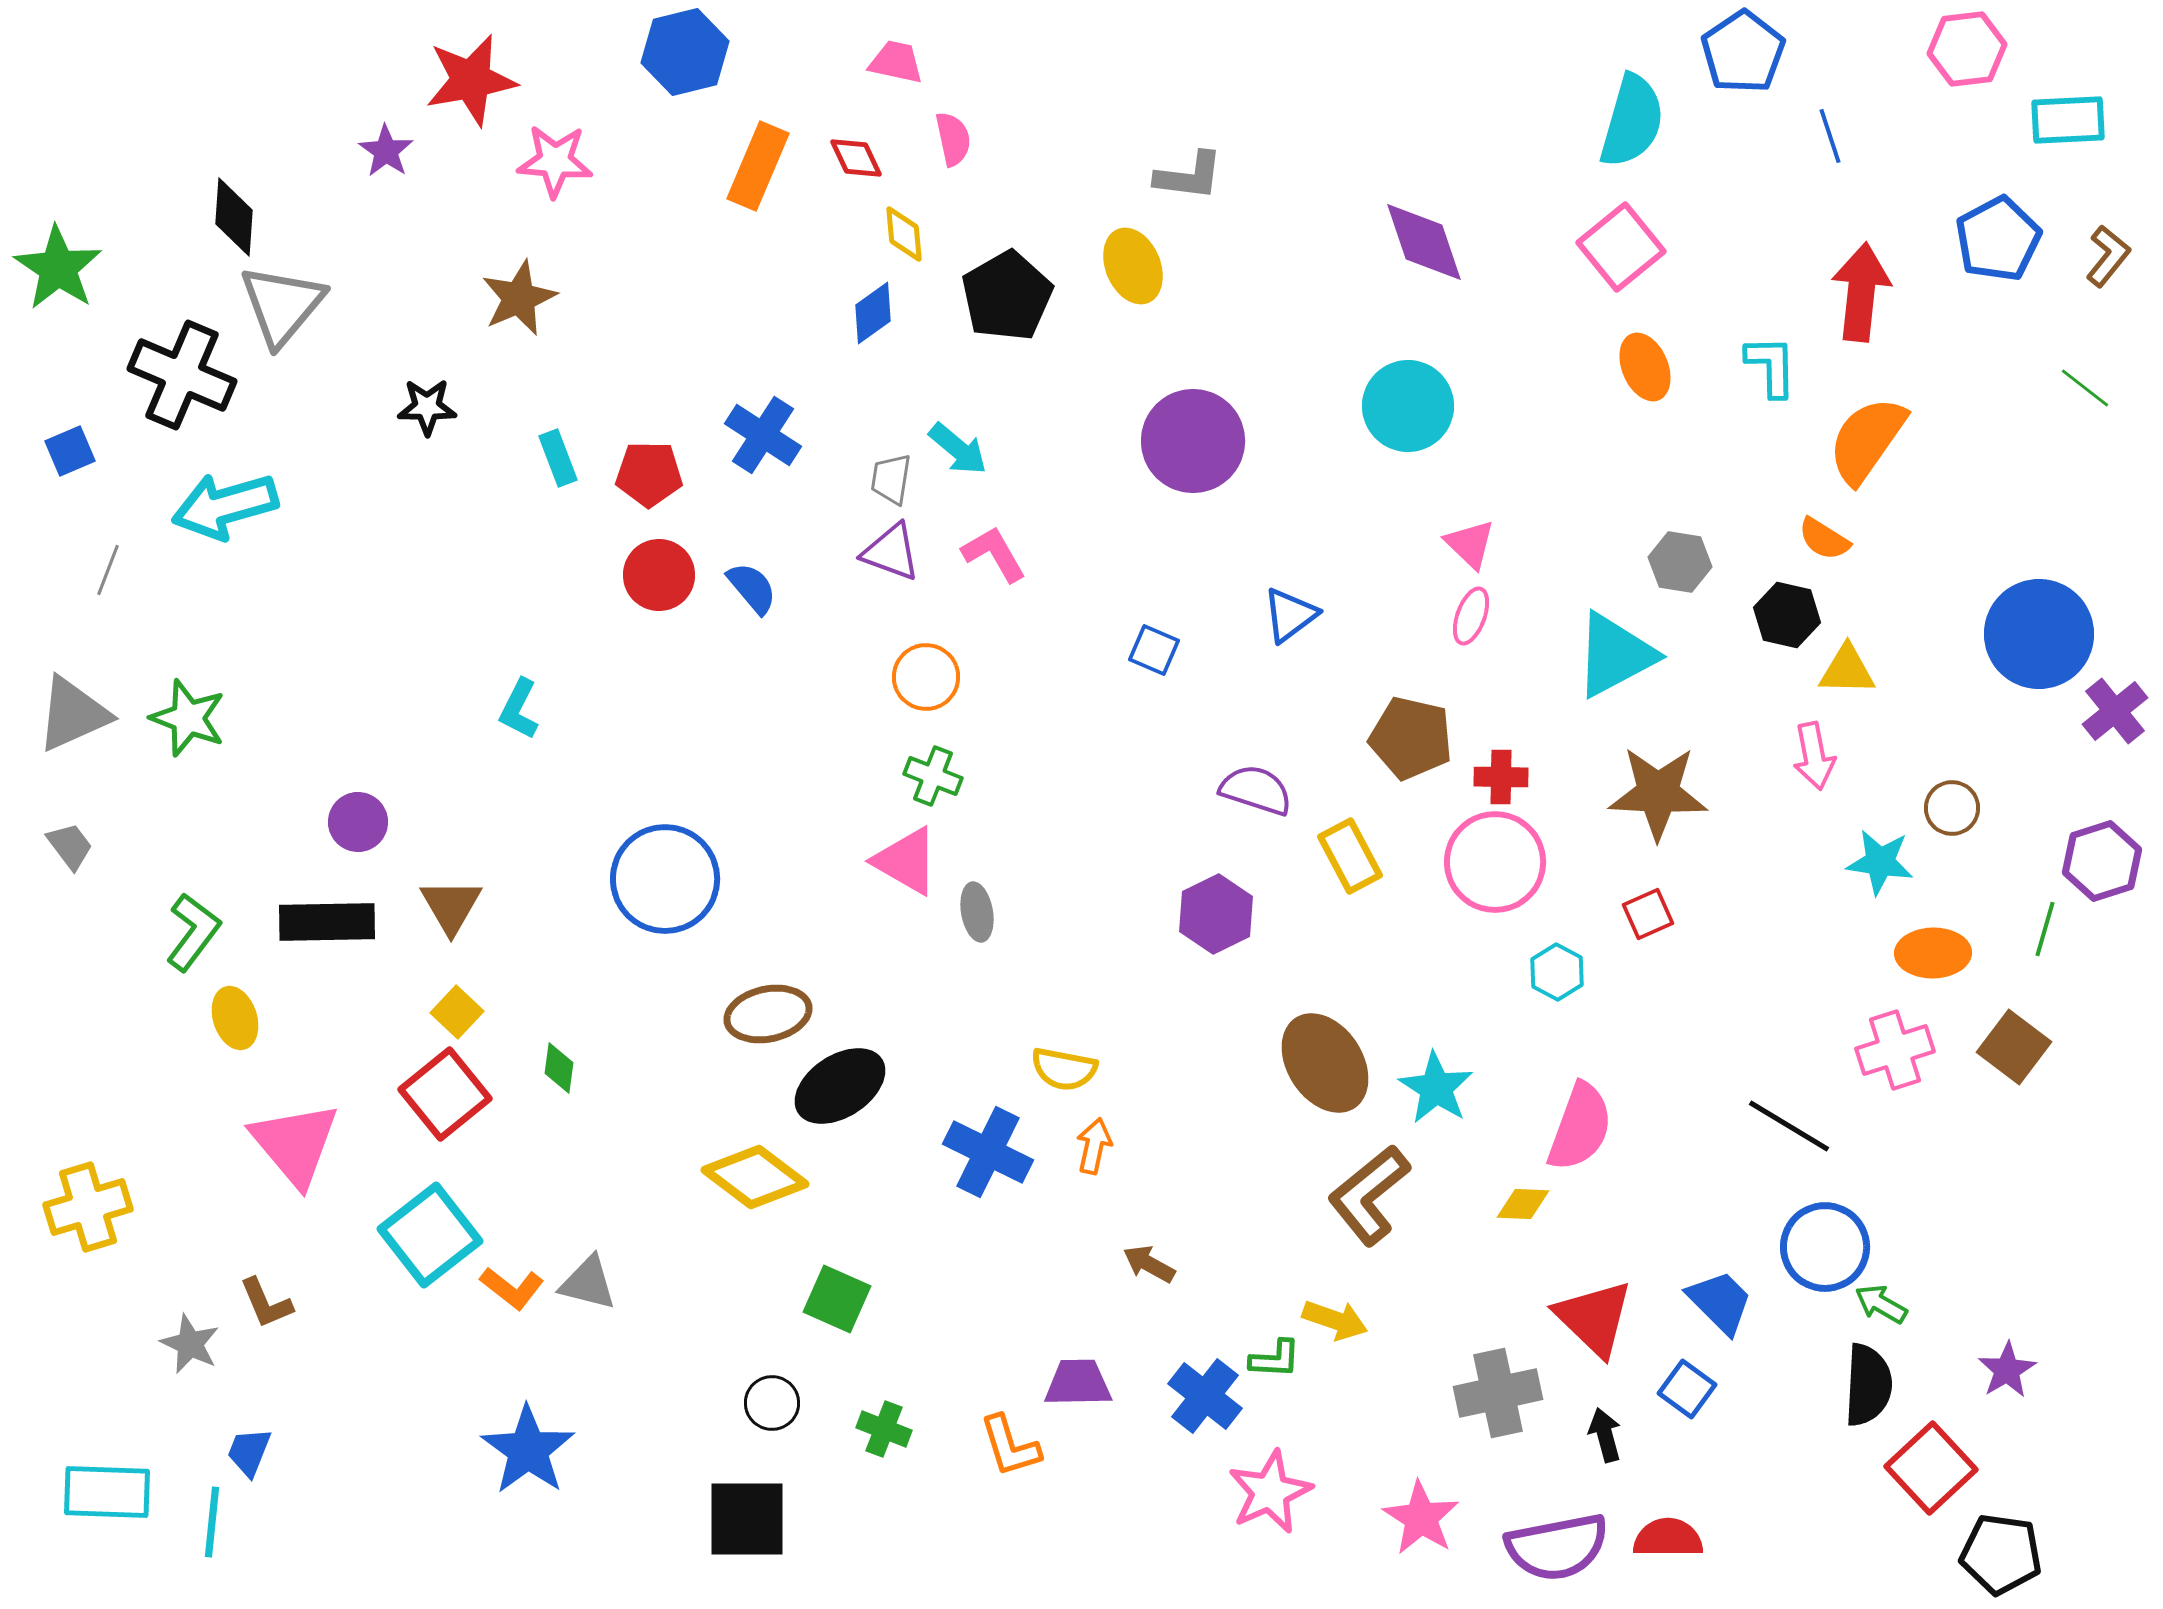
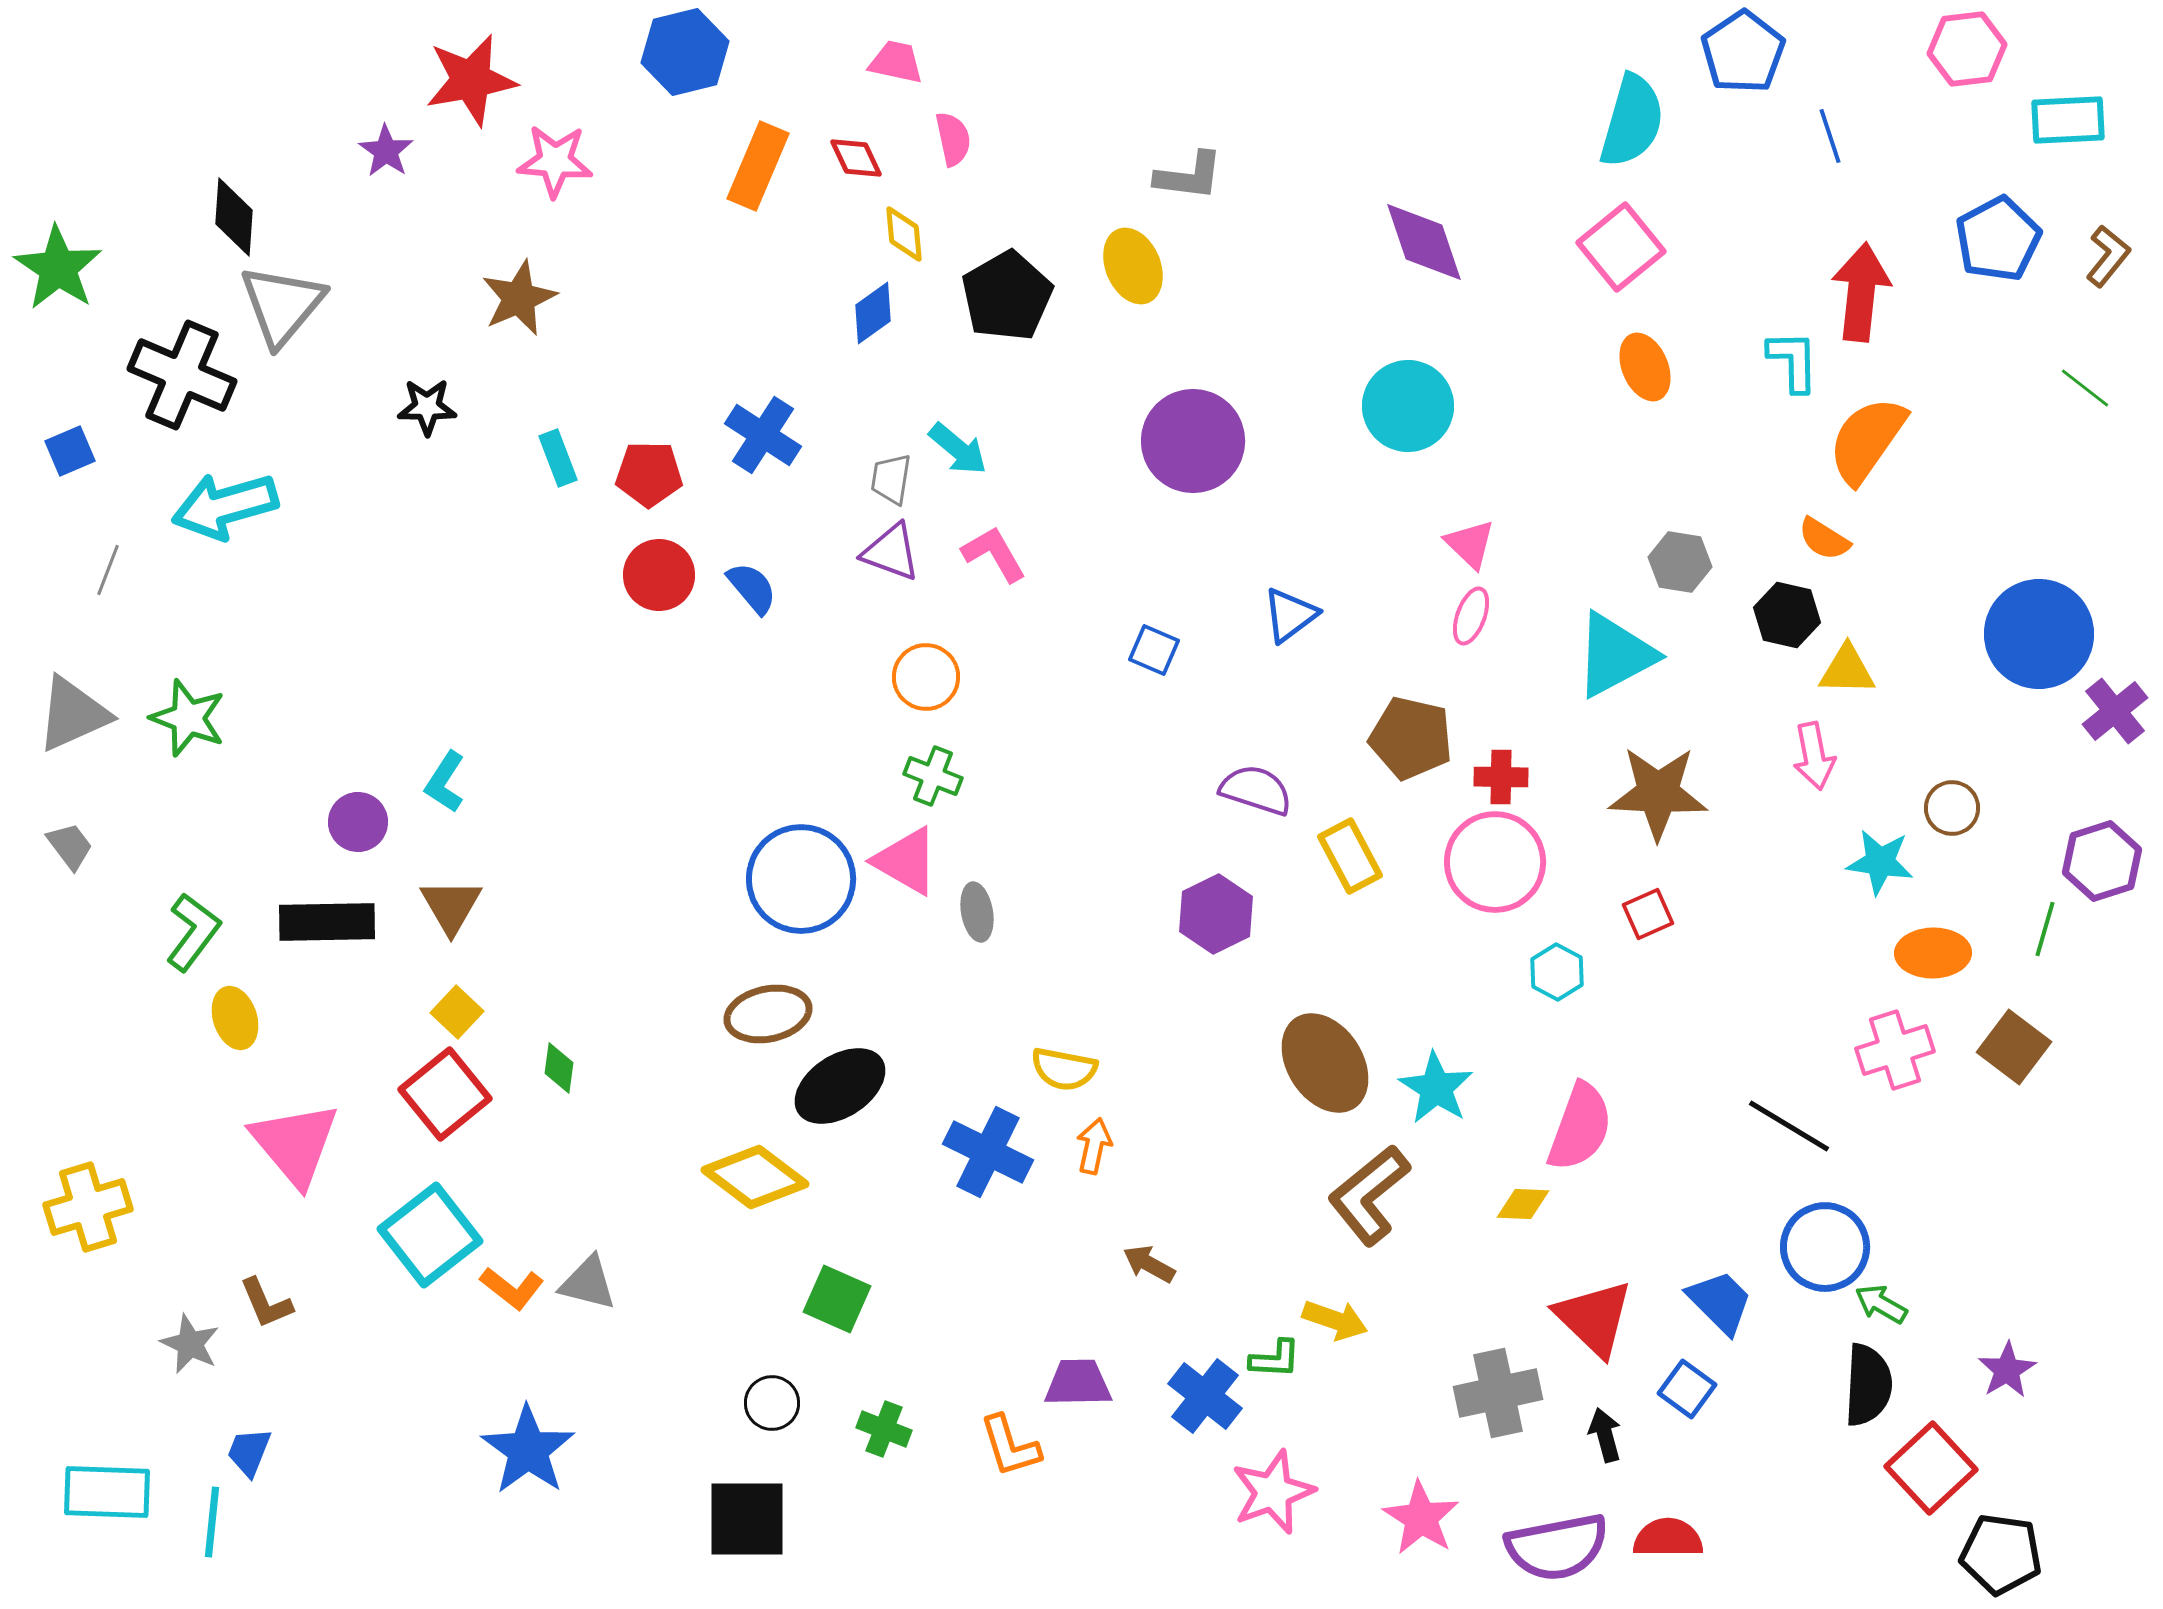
cyan L-shape at (1771, 366): moved 22 px right, 5 px up
cyan L-shape at (519, 709): moved 74 px left, 73 px down; rotated 6 degrees clockwise
blue circle at (665, 879): moved 136 px right
pink star at (1270, 1492): moved 3 px right; rotated 4 degrees clockwise
